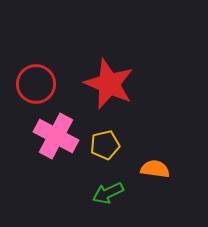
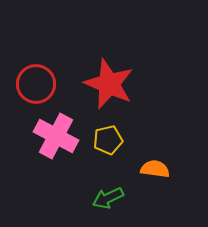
yellow pentagon: moved 3 px right, 5 px up
green arrow: moved 5 px down
